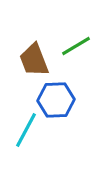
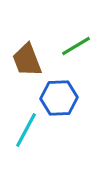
brown trapezoid: moved 7 px left
blue hexagon: moved 3 px right, 2 px up
